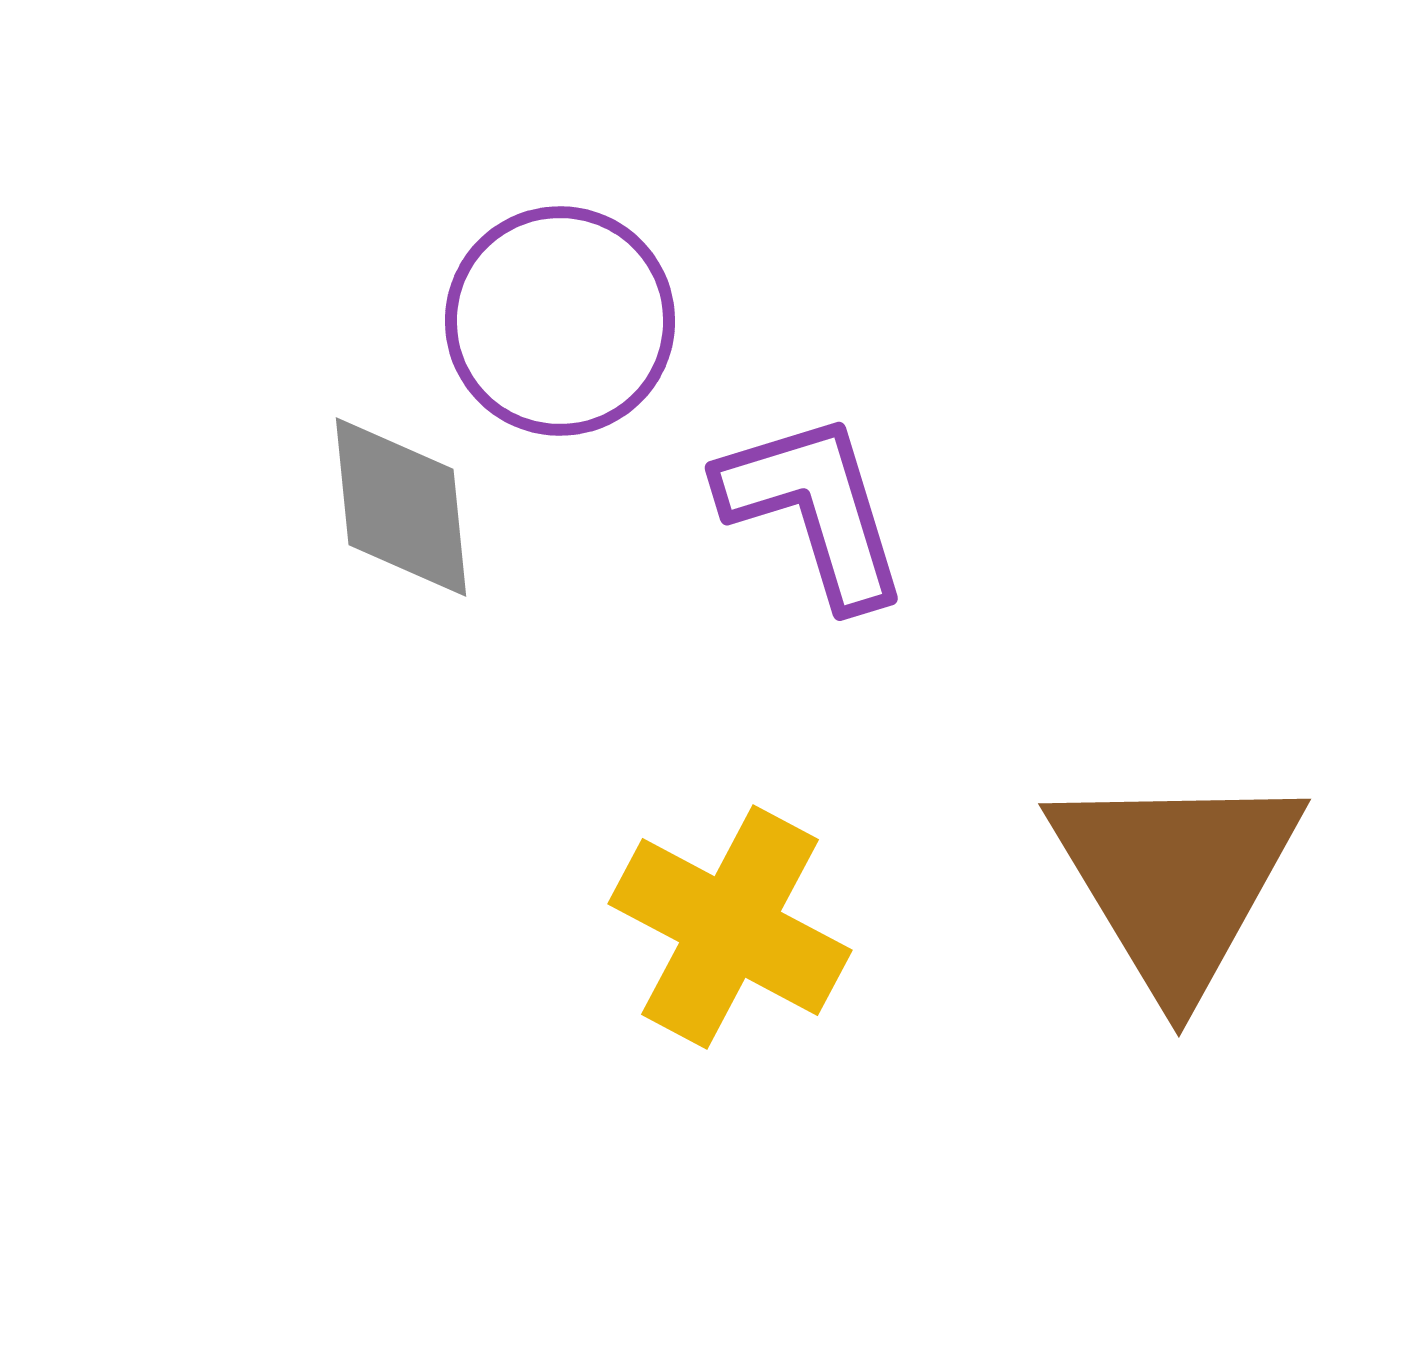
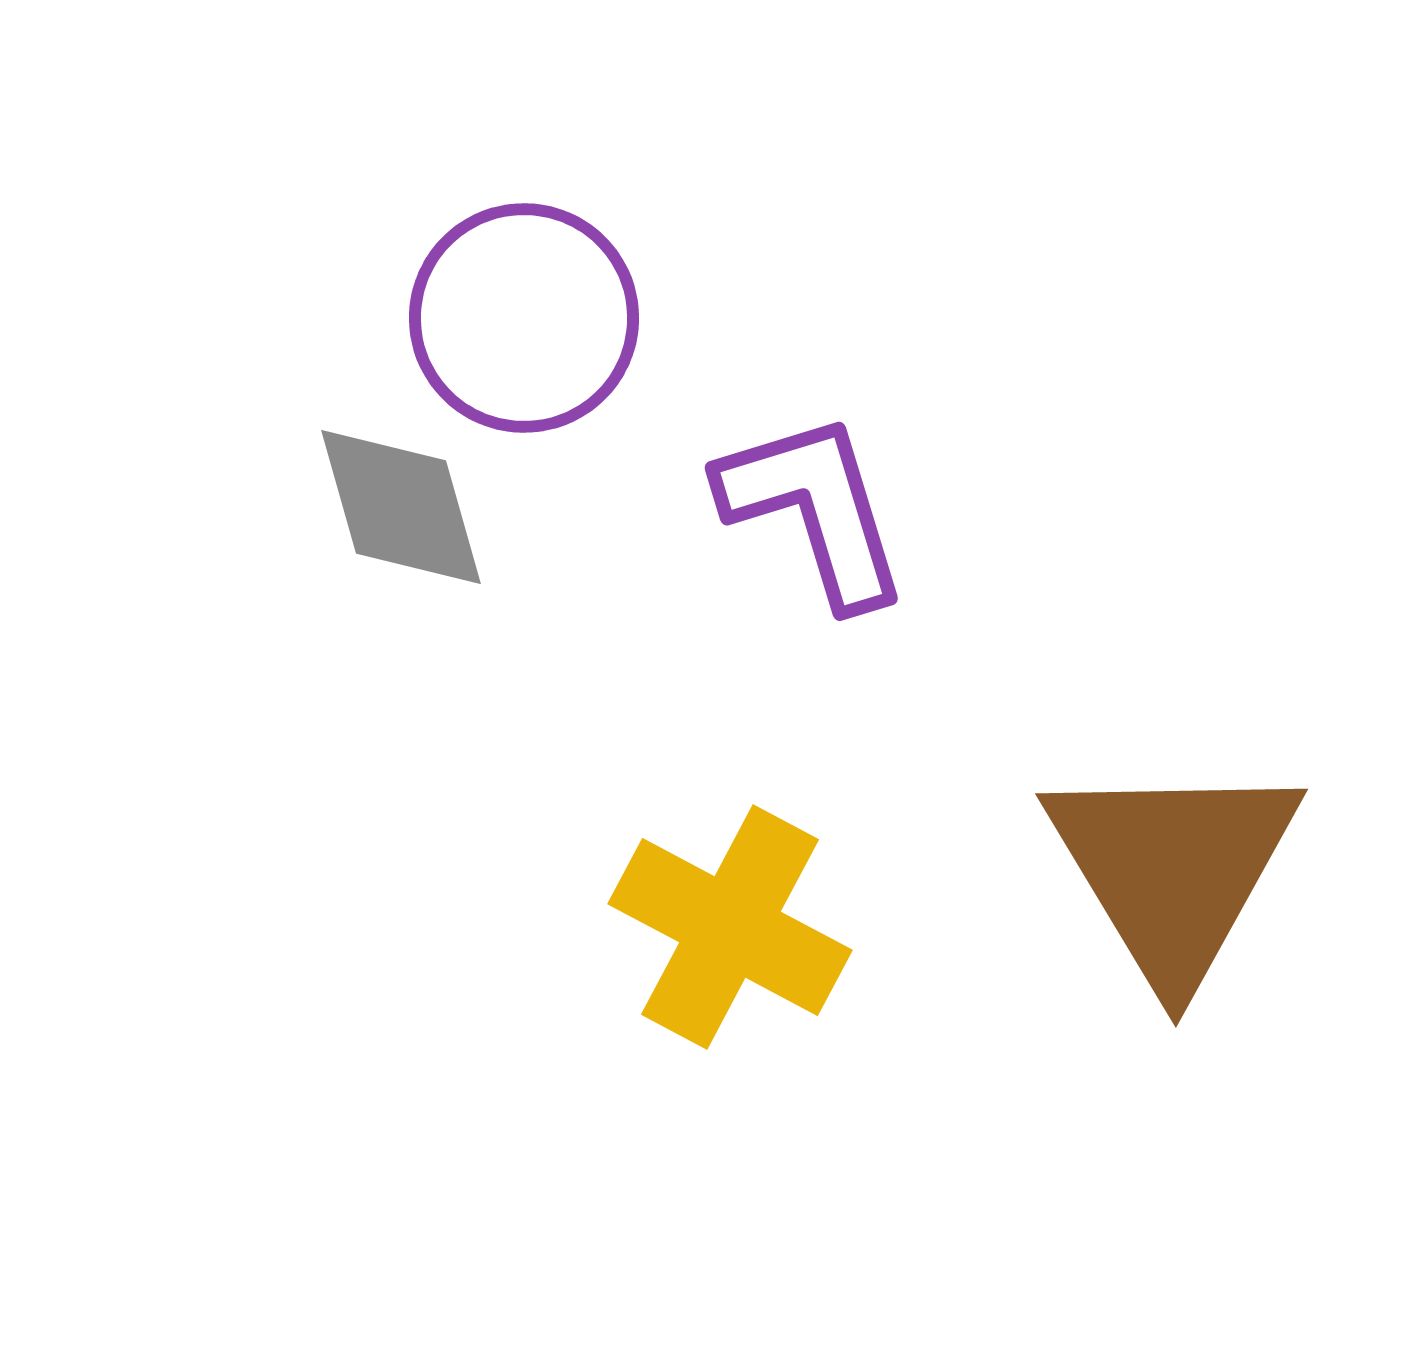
purple circle: moved 36 px left, 3 px up
gray diamond: rotated 10 degrees counterclockwise
brown triangle: moved 3 px left, 10 px up
